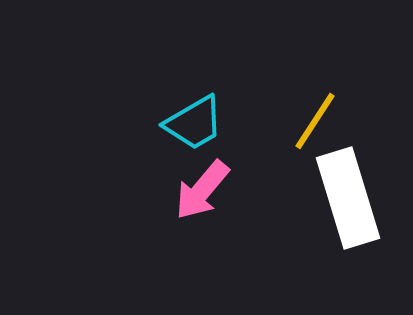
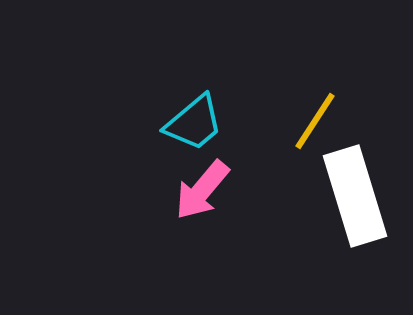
cyan trapezoid: rotated 10 degrees counterclockwise
white rectangle: moved 7 px right, 2 px up
